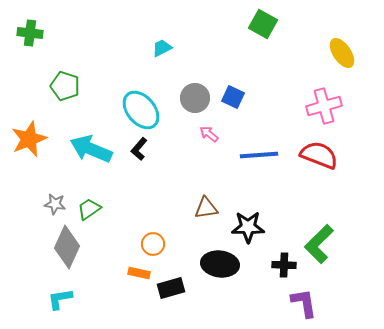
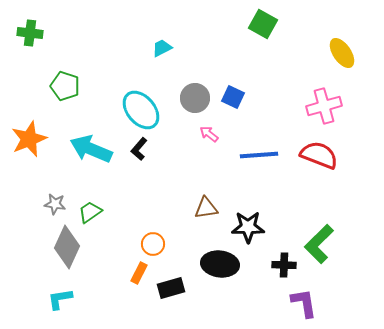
green trapezoid: moved 1 px right, 3 px down
orange rectangle: rotated 75 degrees counterclockwise
